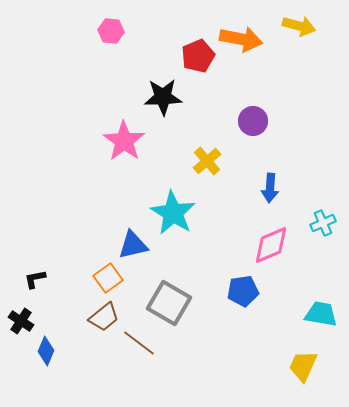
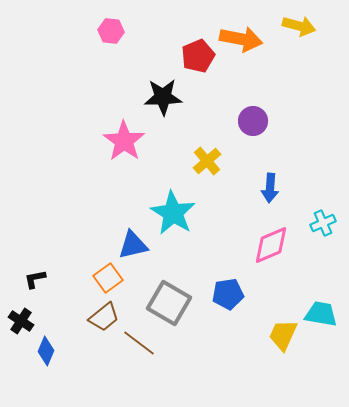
blue pentagon: moved 15 px left, 3 px down
yellow trapezoid: moved 20 px left, 31 px up
